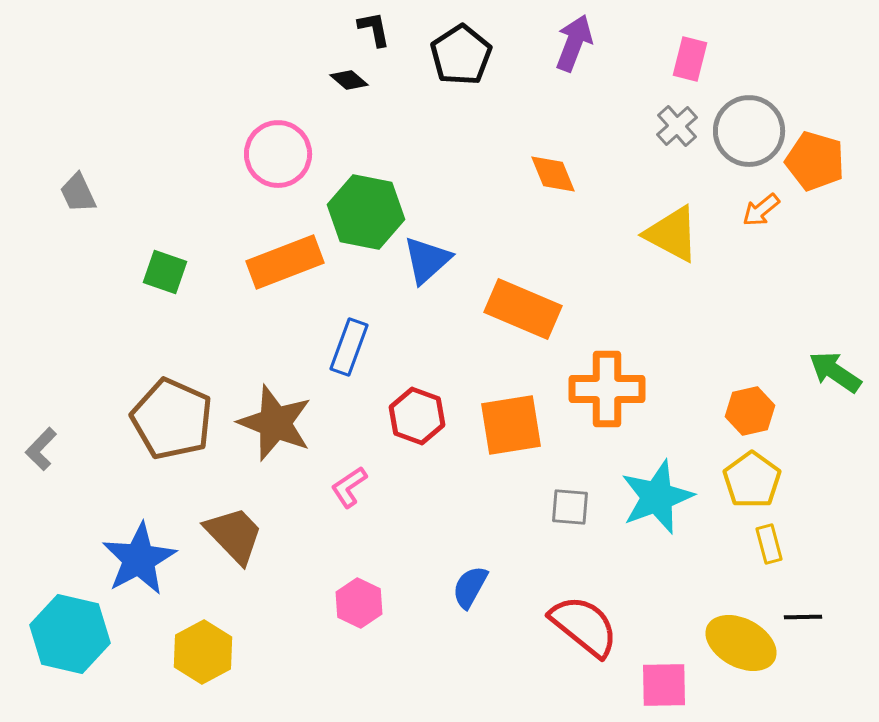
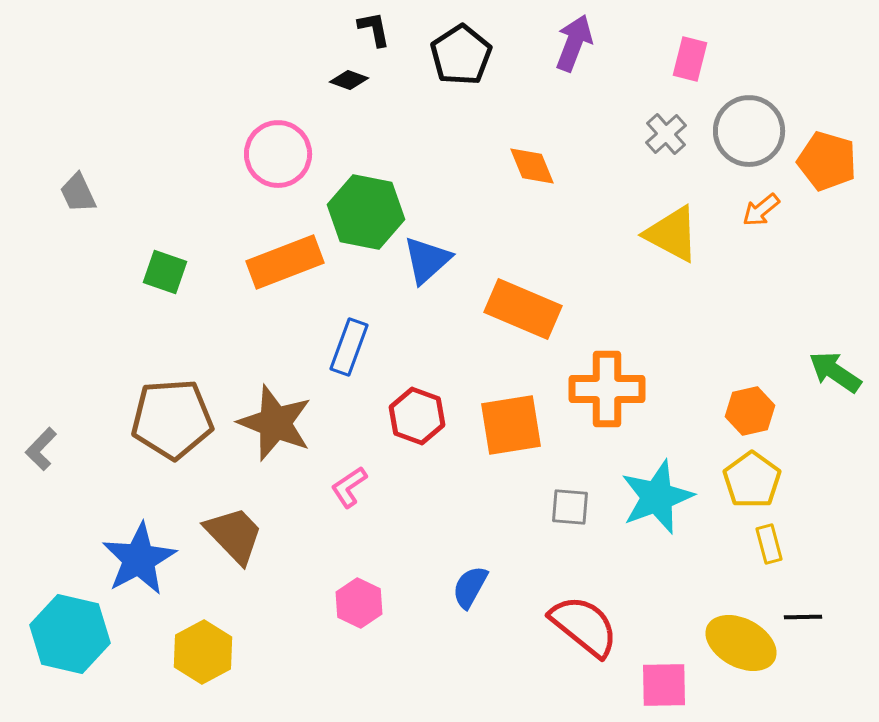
black diamond at (349, 80): rotated 21 degrees counterclockwise
gray cross at (677, 126): moved 11 px left, 8 px down
orange pentagon at (815, 161): moved 12 px right
orange diamond at (553, 174): moved 21 px left, 8 px up
brown pentagon at (172, 419): rotated 28 degrees counterclockwise
